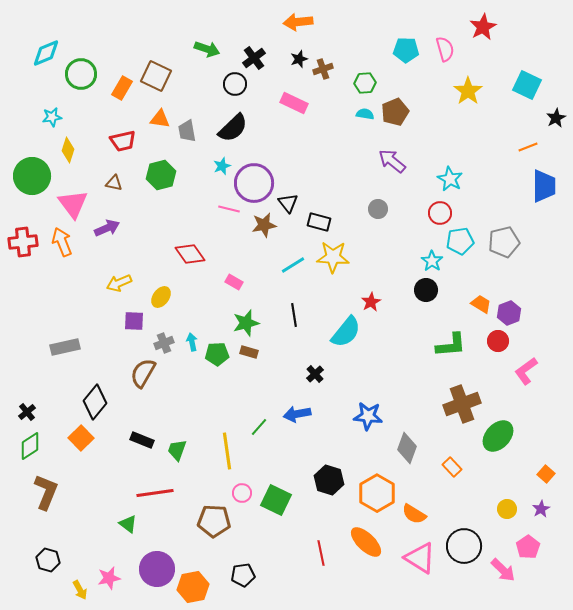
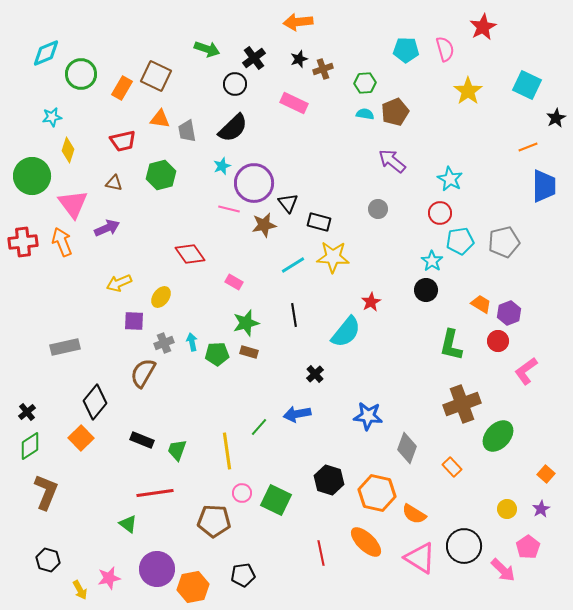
green L-shape at (451, 345): rotated 108 degrees clockwise
orange hexagon at (377, 493): rotated 18 degrees counterclockwise
